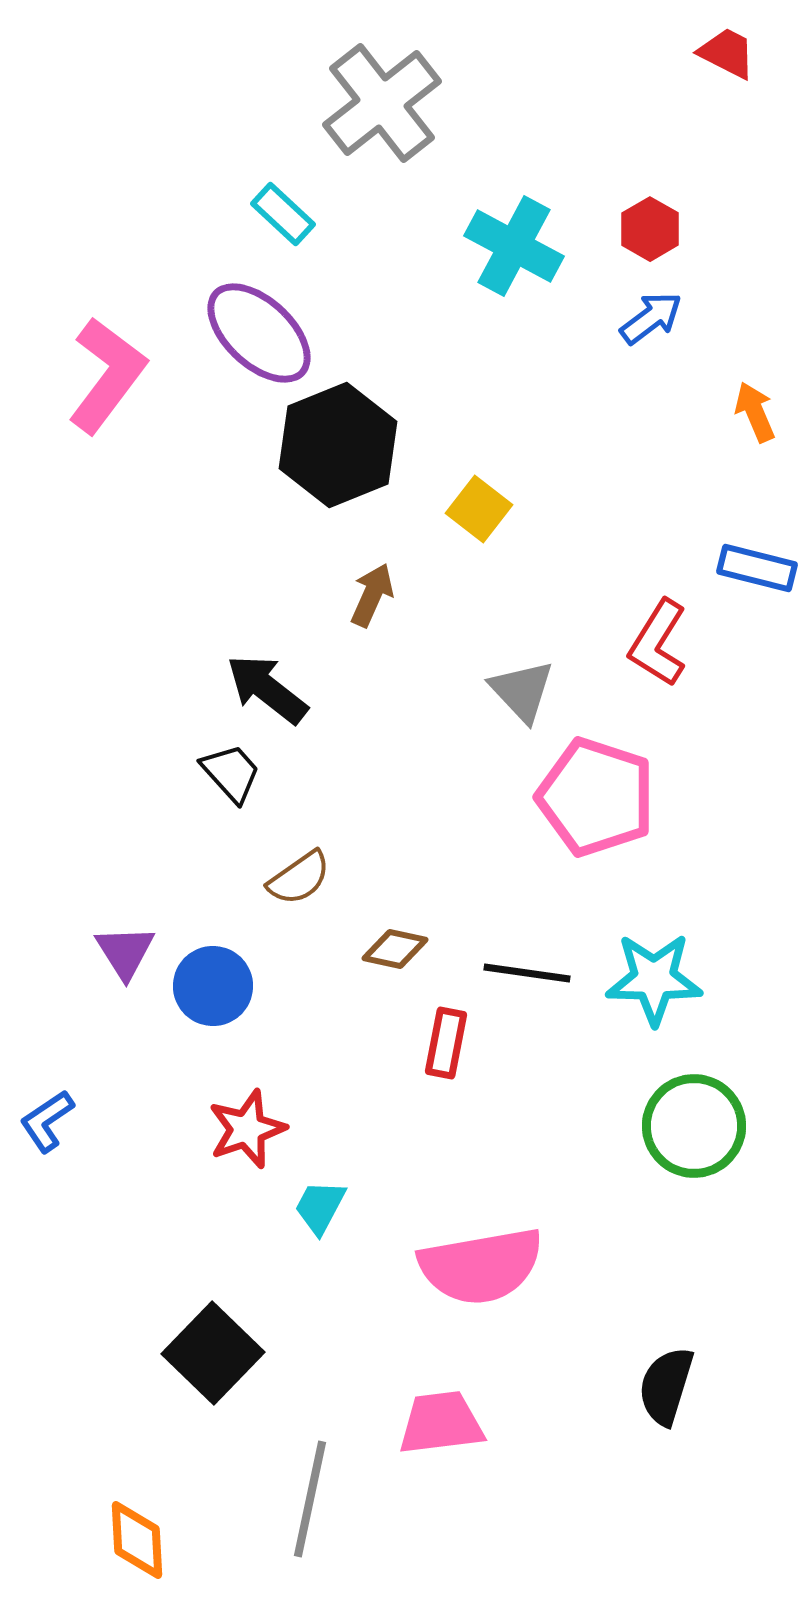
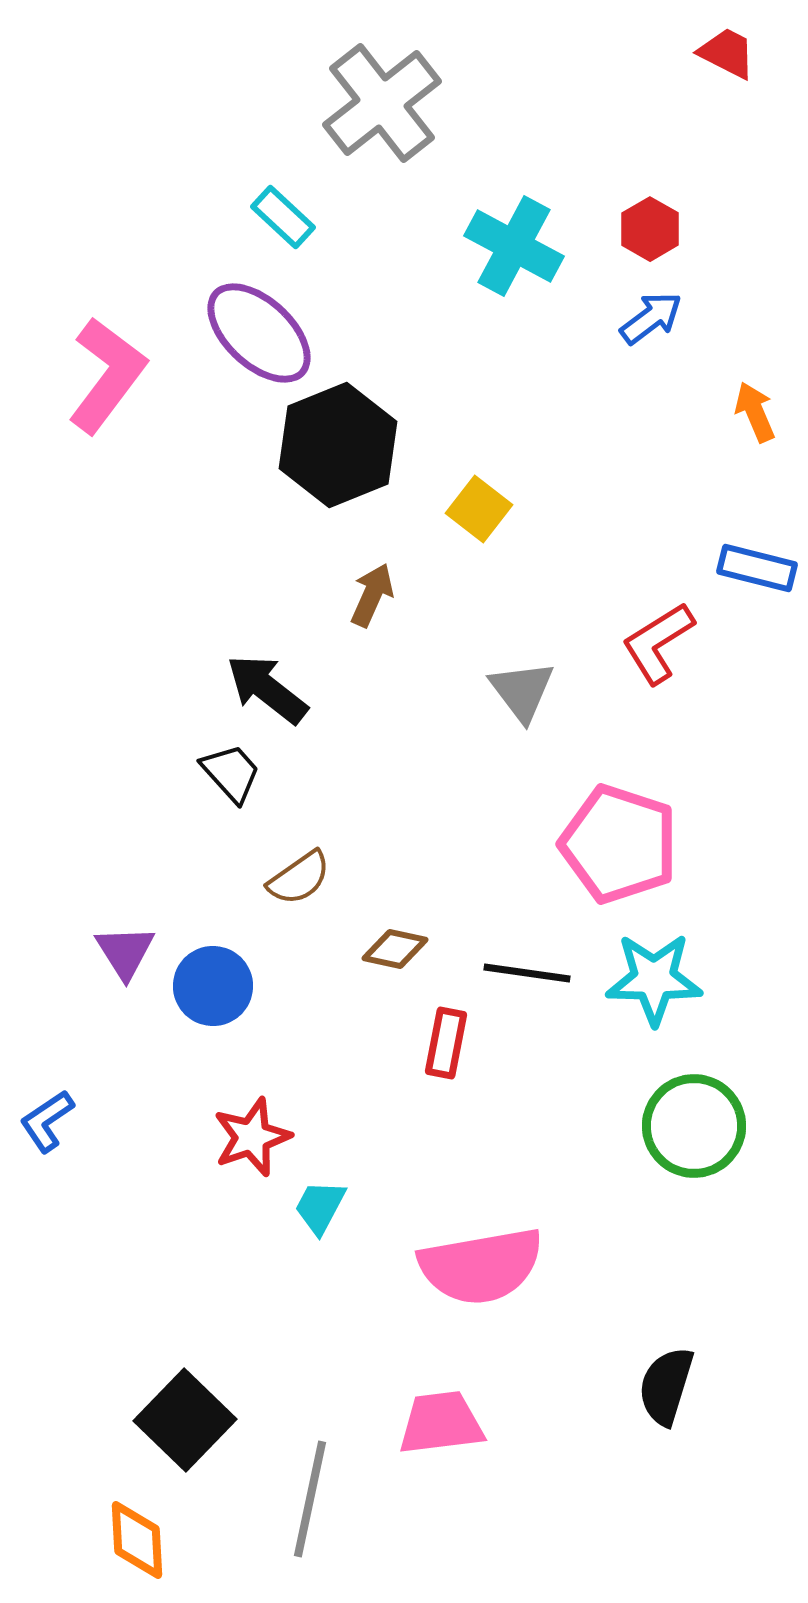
cyan rectangle: moved 3 px down
red L-shape: rotated 26 degrees clockwise
gray triangle: rotated 6 degrees clockwise
pink pentagon: moved 23 px right, 47 px down
red star: moved 5 px right, 8 px down
black square: moved 28 px left, 67 px down
